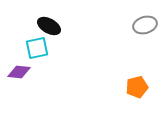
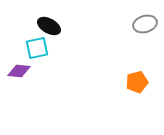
gray ellipse: moved 1 px up
purple diamond: moved 1 px up
orange pentagon: moved 5 px up
